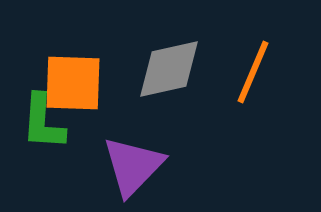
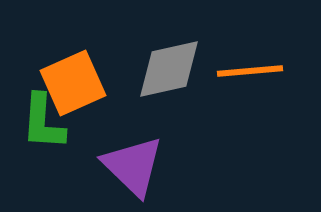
orange line: moved 3 px left, 1 px up; rotated 62 degrees clockwise
orange square: rotated 26 degrees counterclockwise
purple triangle: rotated 30 degrees counterclockwise
